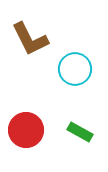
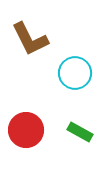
cyan circle: moved 4 px down
